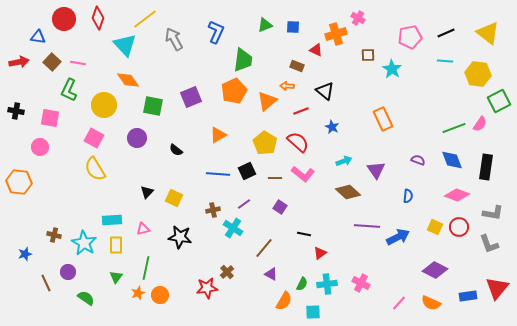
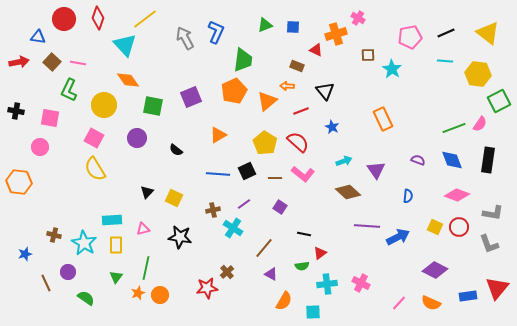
gray arrow at (174, 39): moved 11 px right, 1 px up
black triangle at (325, 91): rotated 12 degrees clockwise
black rectangle at (486, 167): moved 2 px right, 7 px up
green semicircle at (302, 284): moved 18 px up; rotated 56 degrees clockwise
